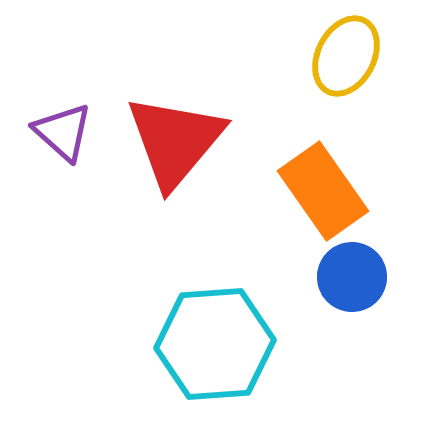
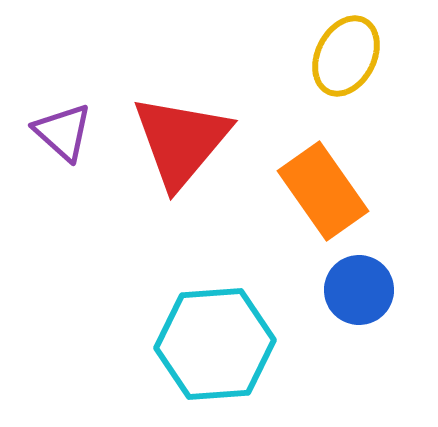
red triangle: moved 6 px right
blue circle: moved 7 px right, 13 px down
